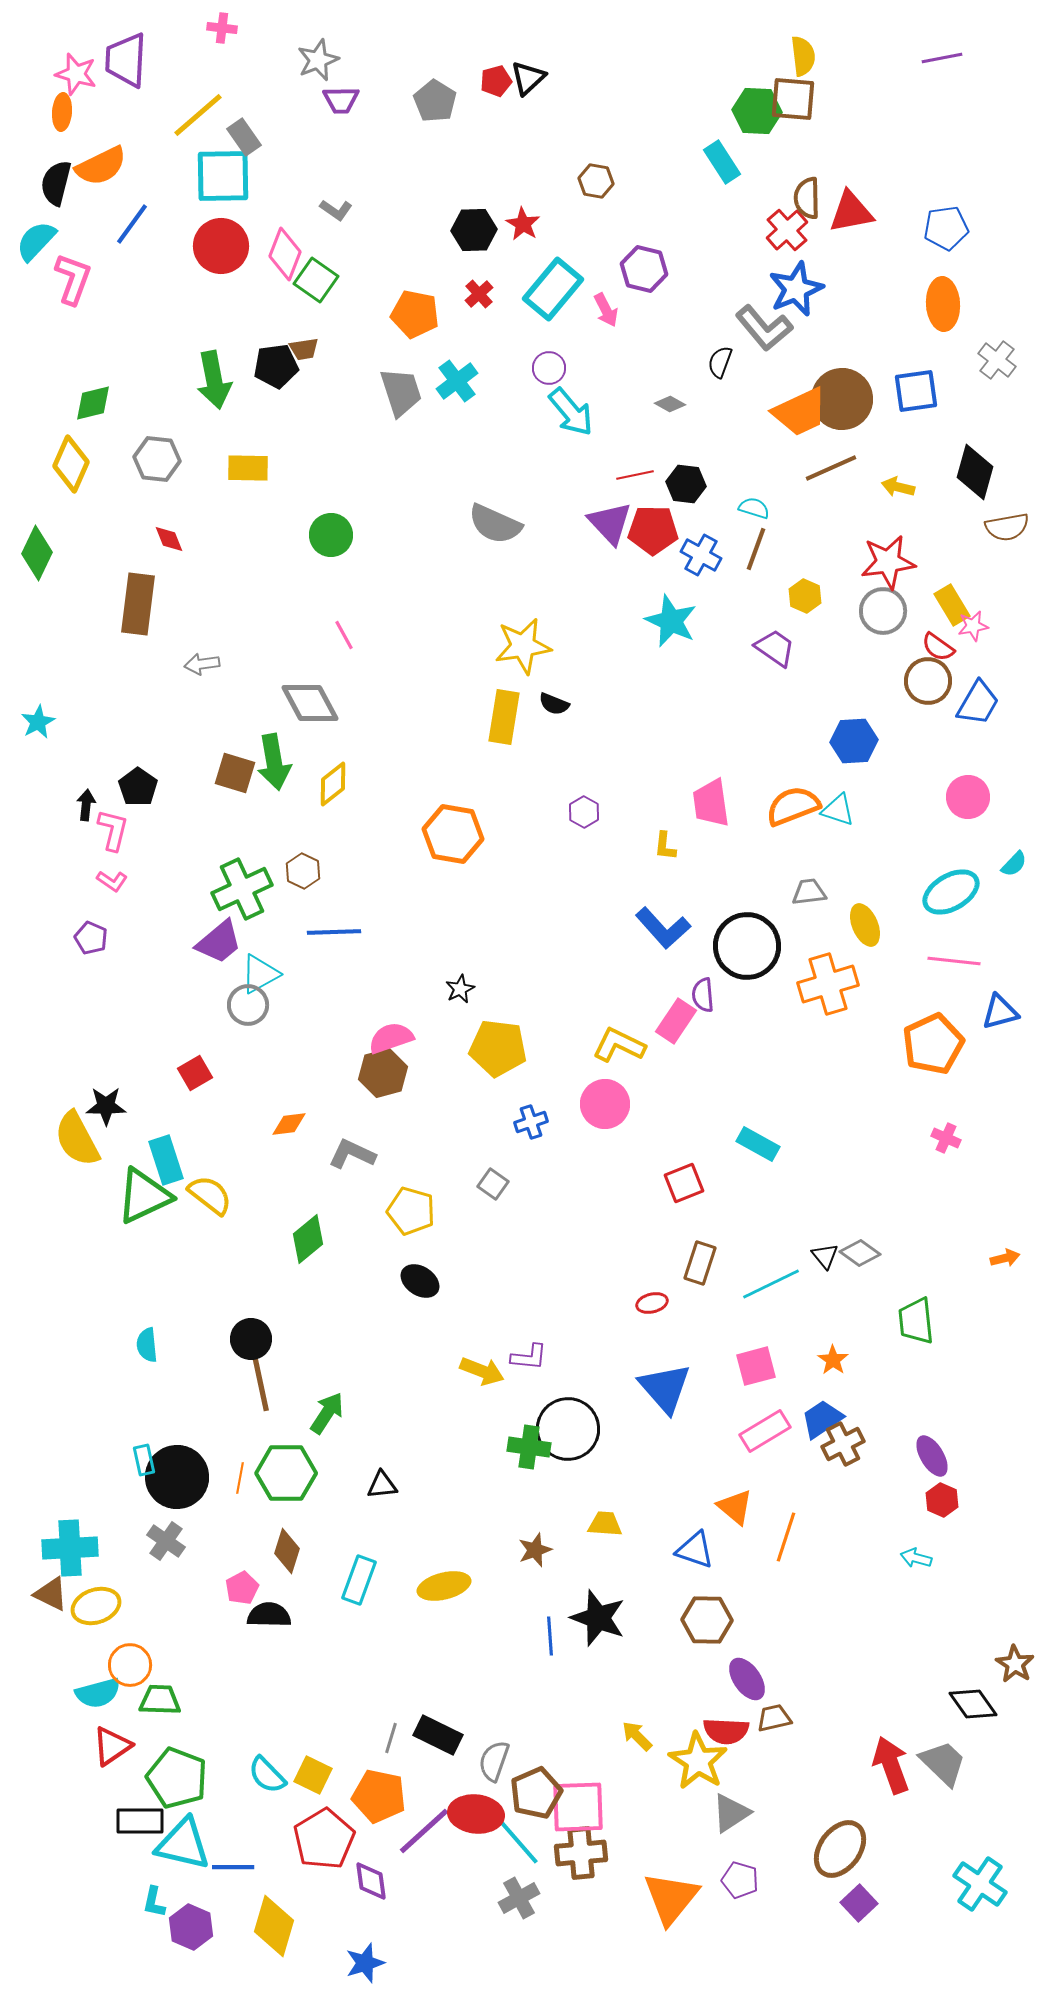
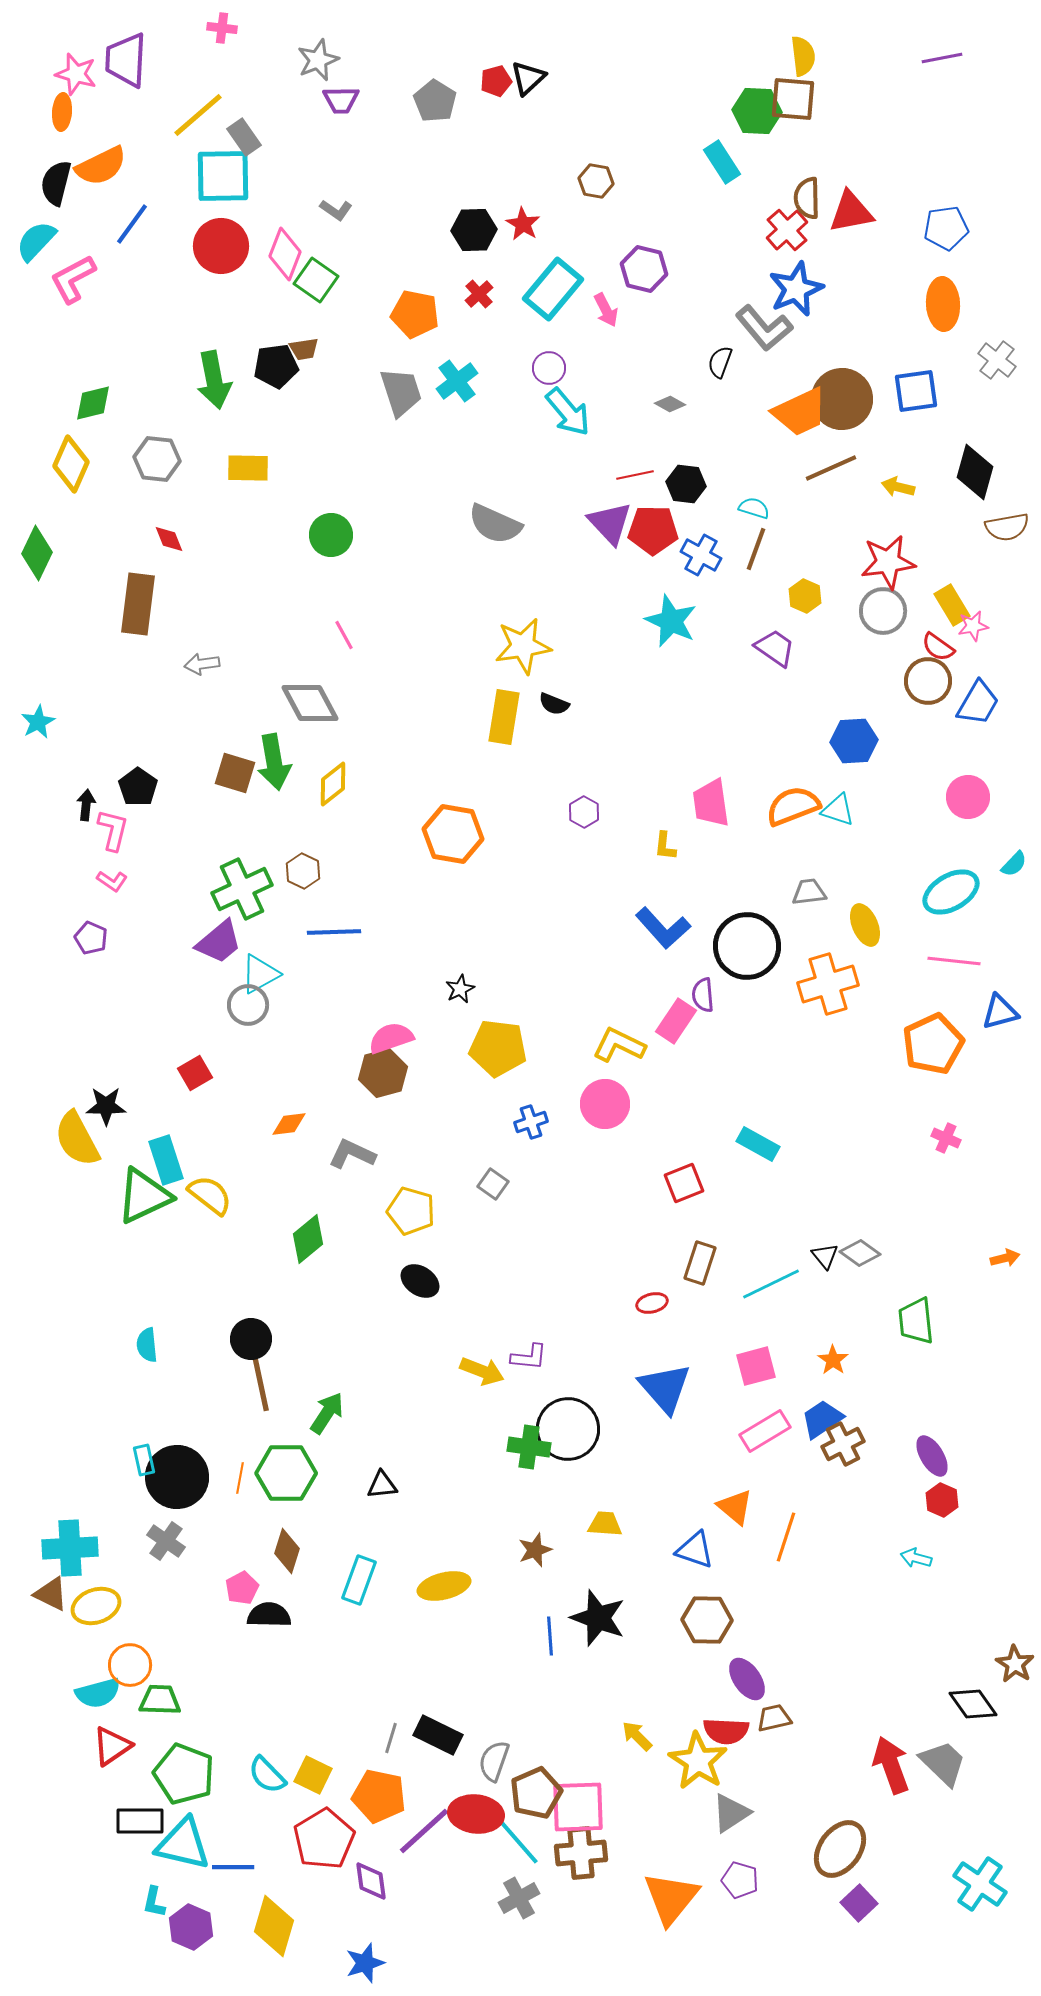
pink L-shape at (73, 279): rotated 138 degrees counterclockwise
cyan arrow at (571, 412): moved 3 px left
green pentagon at (177, 1778): moved 7 px right, 4 px up
